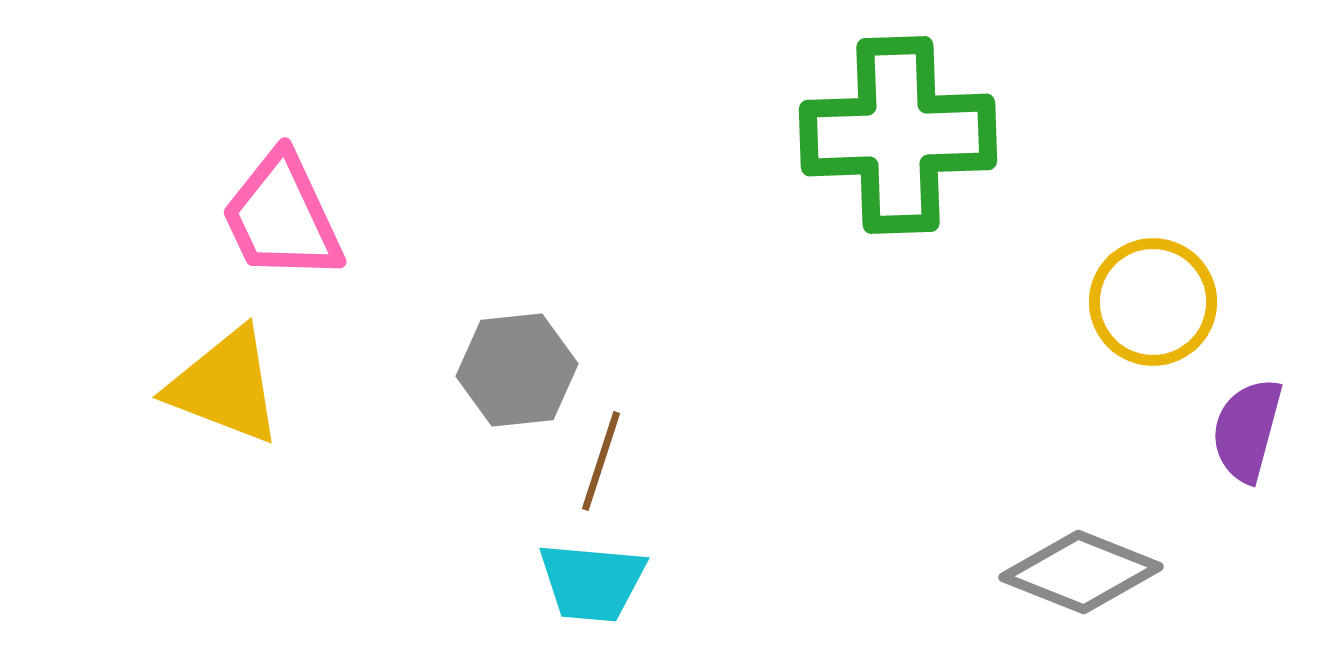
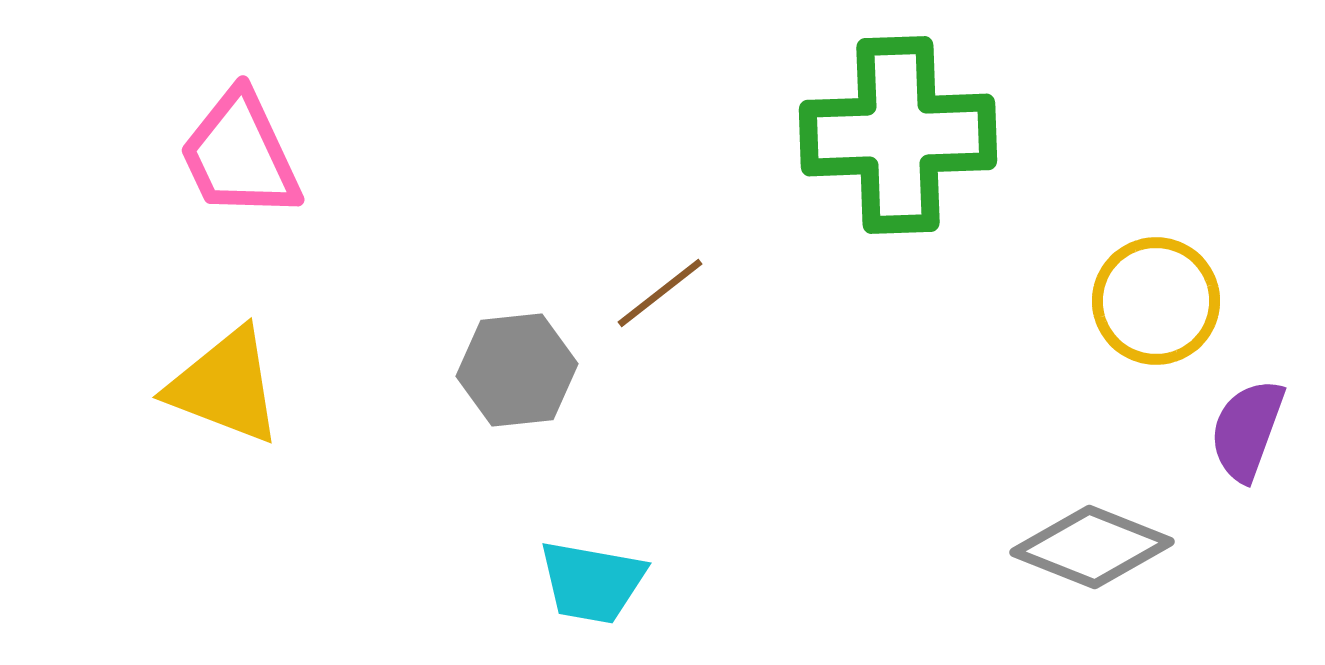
pink trapezoid: moved 42 px left, 62 px up
yellow circle: moved 3 px right, 1 px up
purple semicircle: rotated 5 degrees clockwise
brown line: moved 59 px right, 168 px up; rotated 34 degrees clockwise
gray diamond: moved 11 px right, 25 px up
cyan trapezoid: rotated 5 degrees clockwise
